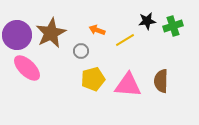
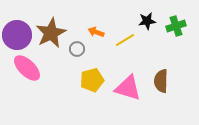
green cross: moved 3 px right
orange arrow: moved 1 px left, 2 px down
gray circle: moved 4 px left, 2 px up
yellow pentagon: moved 1 px left, 1 px down
pink triangle: moved 3 px down; rotated 12 degrees clockwise
